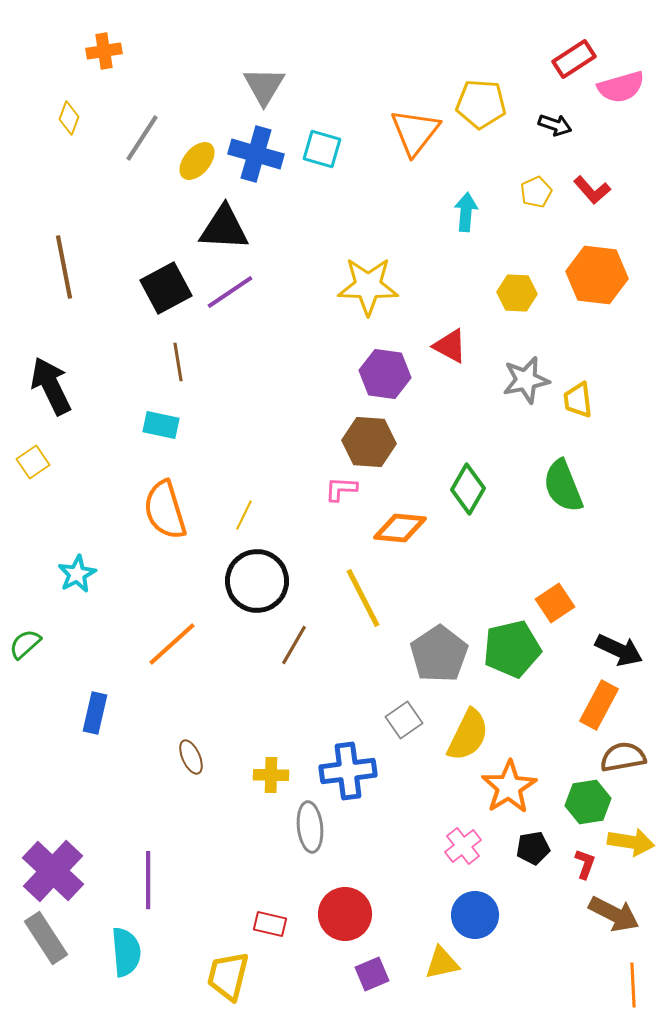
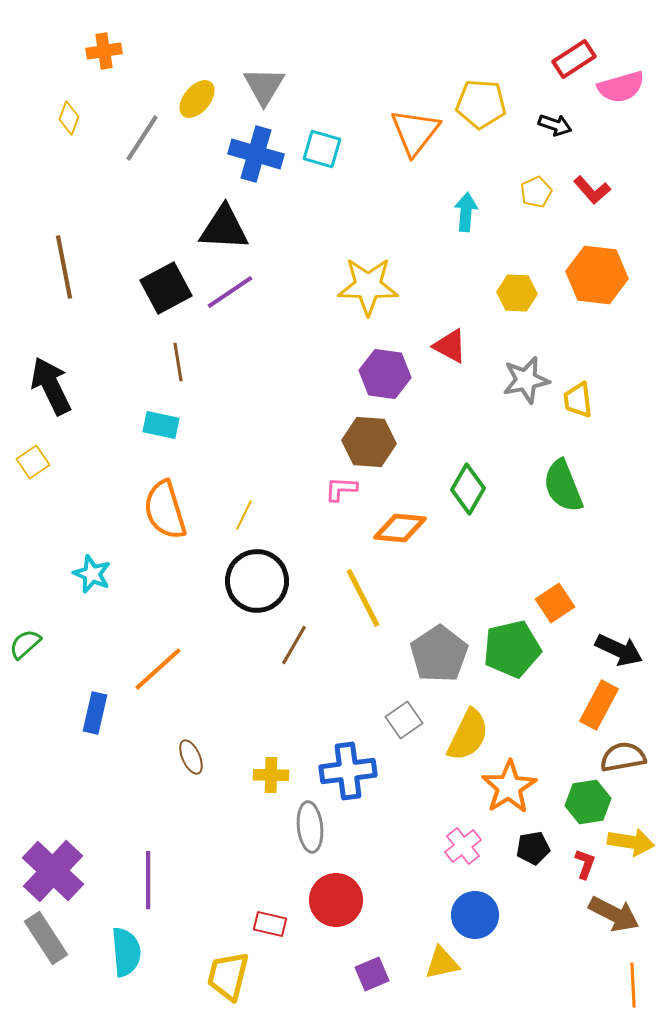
yellow ellipse at (197, 161): moved 62 px up
cyan star at (77, 574): moved 15 px right; rotated 21 degrees counterclockwise
orange line at (172, 644): moved 14 px left, 25 px down
red circle at (345, 914): moved 9 px left, 14 px up
